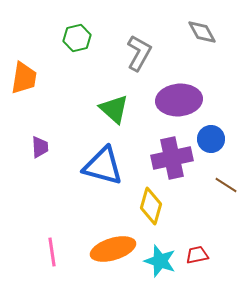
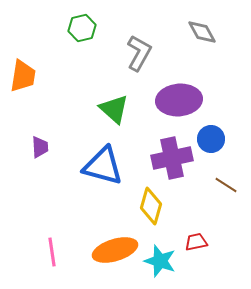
green hexagon: moved 5 px right, 10 px up
orange trapezoid: moved 1 px left, 2 px up
orange ellipse: moved 2 px right, 1 px down
red trapezoid: moved 1 px left, 13 px up
